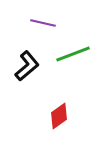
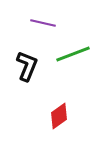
black L-shape: rotated 28 degrees counterclockwise
